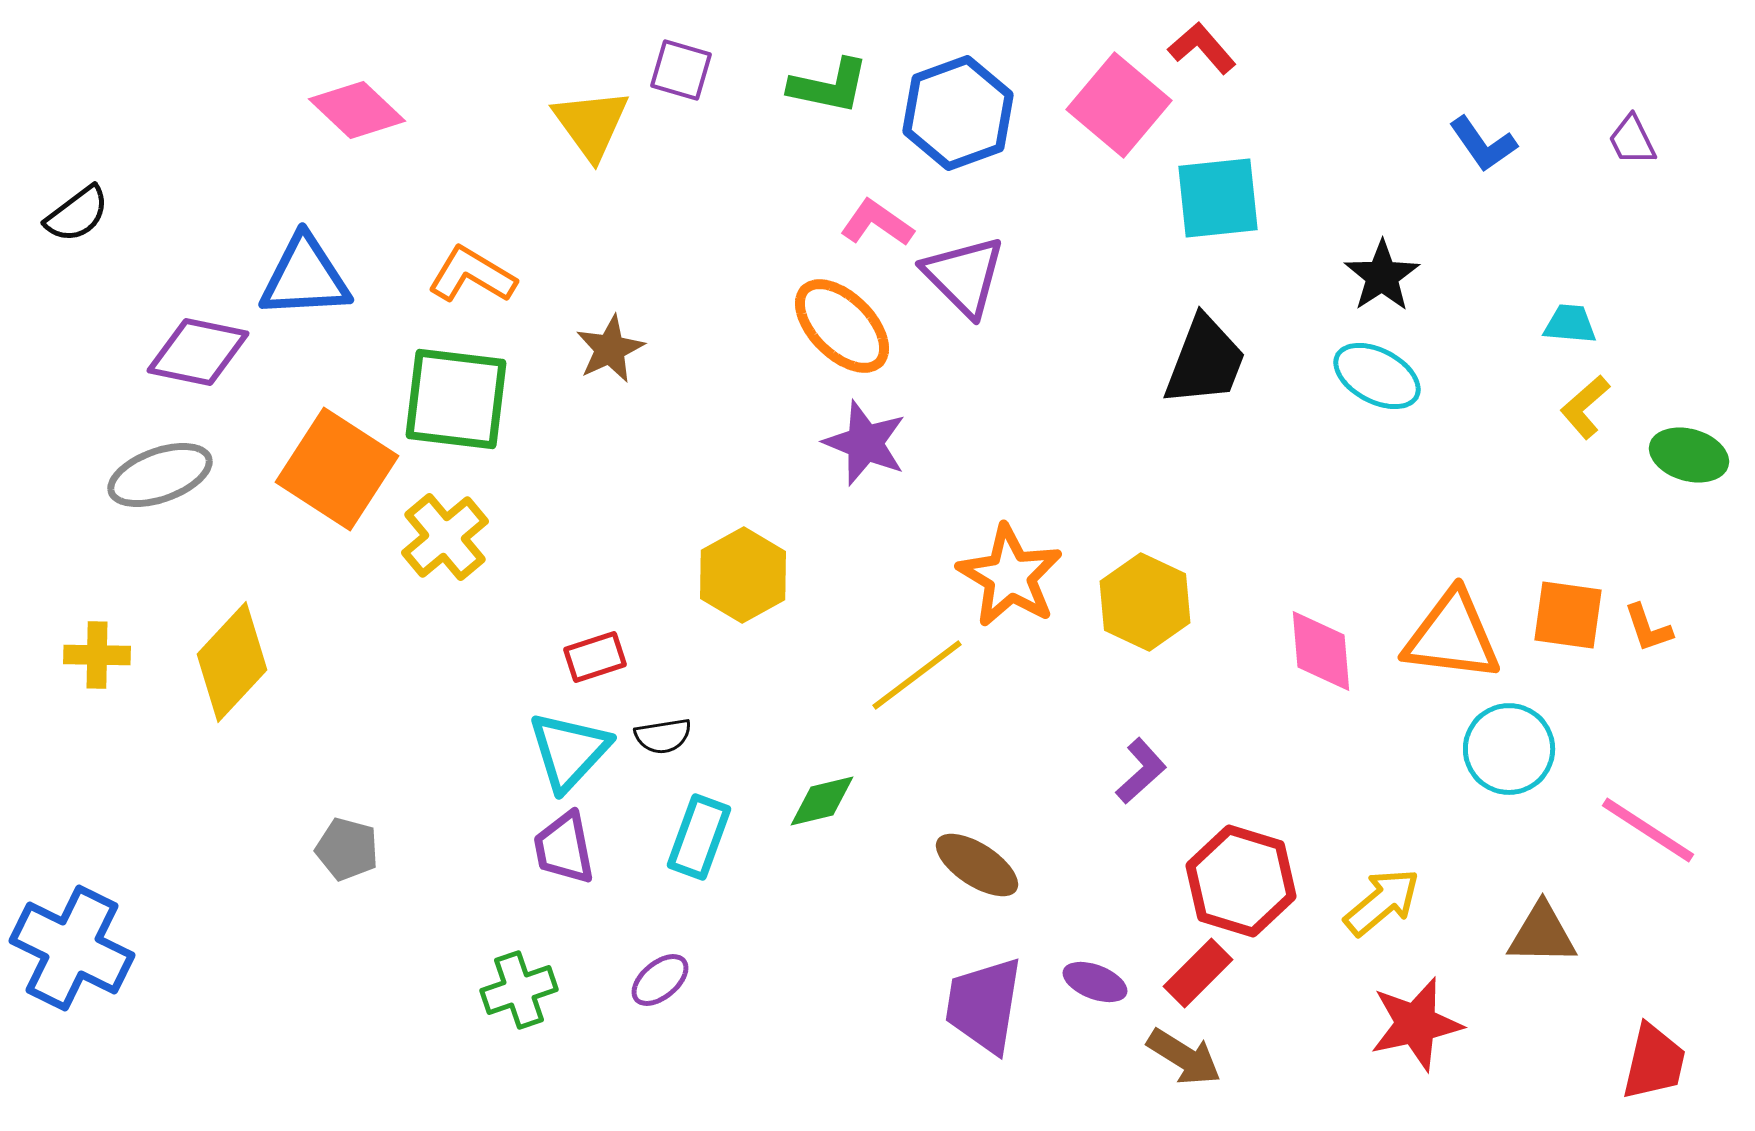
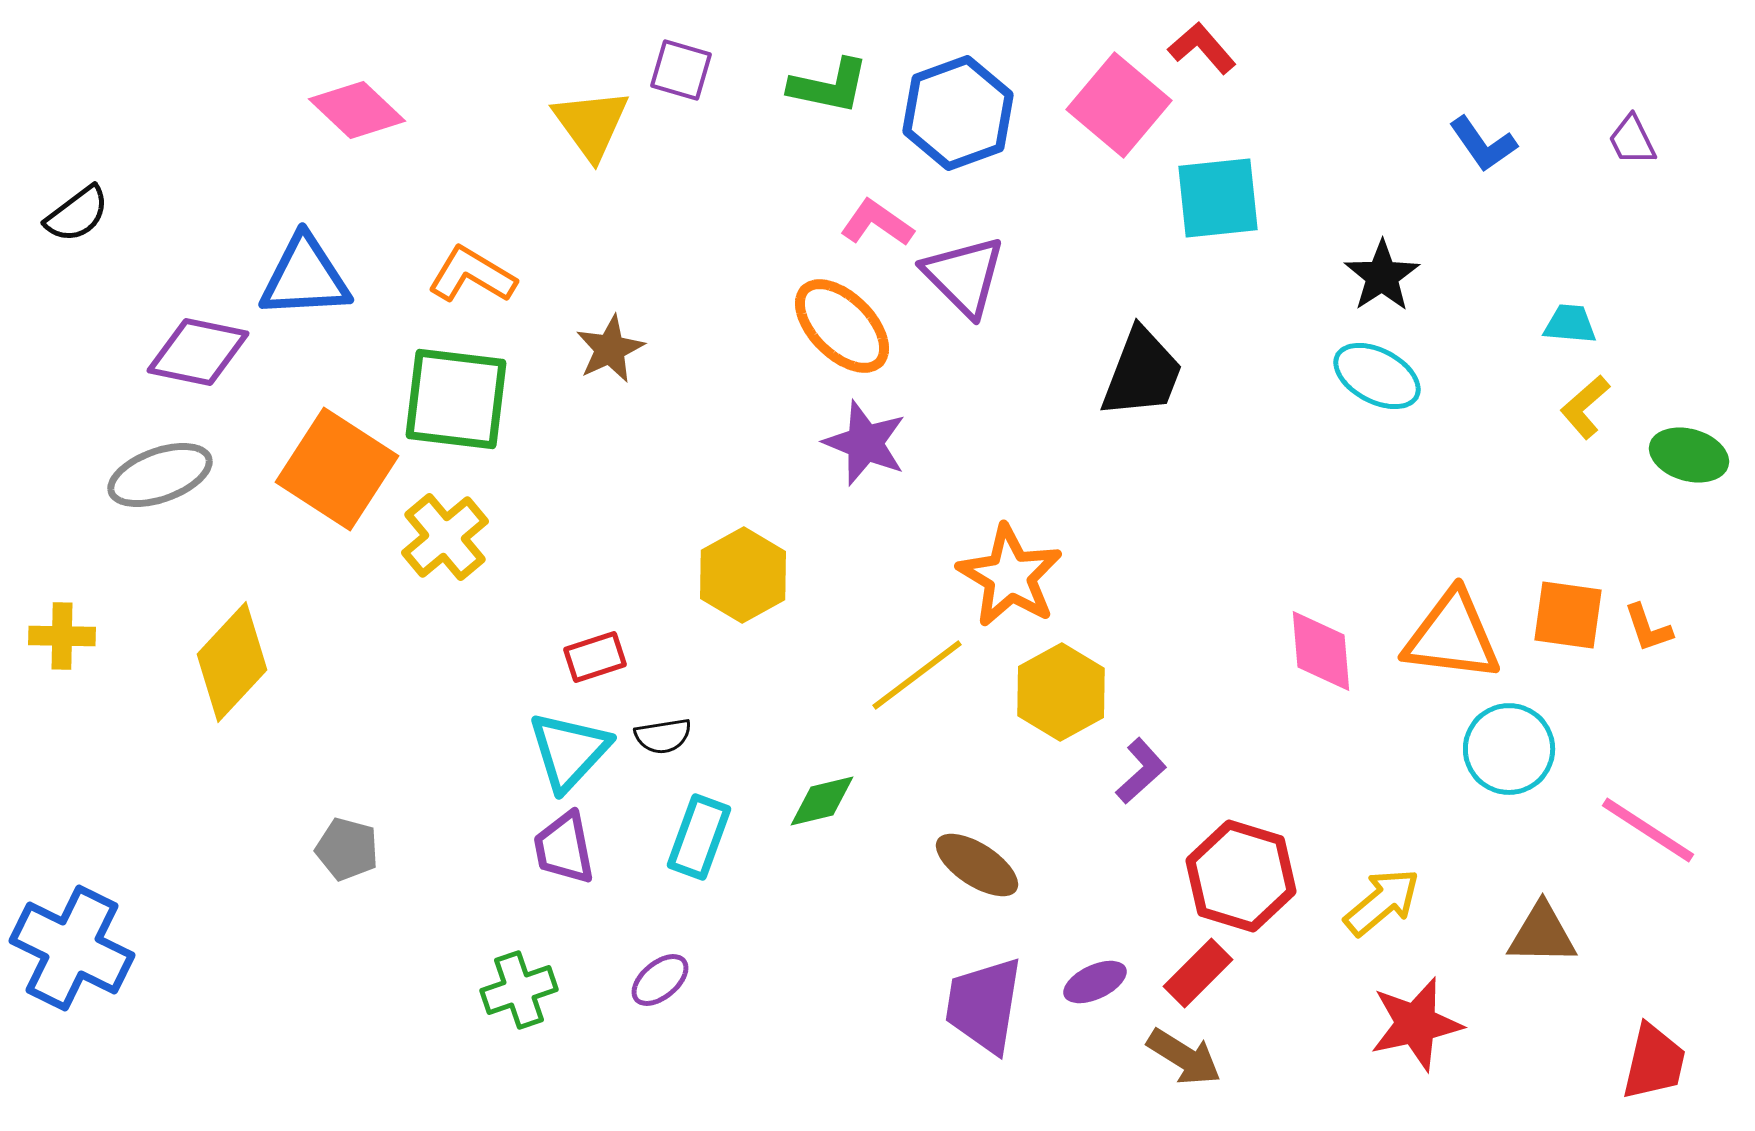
black trapezoid at (1205, 361): moved 63 px left, 12 px down
yellow hexagon at (1145, 602): moved 84 px left, 90 px down; rotated 6 degrees clockwise
yellow cross at (97, 655): moved 35 px left, 19 px up
red hexagon at (1241, 881): moved 5 px up
purple ellipse at (1095, 982): rotated 46 degrees counterclockwise
